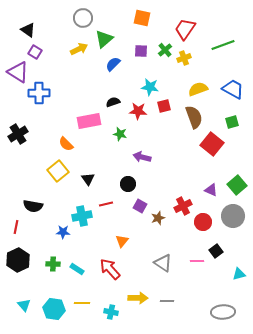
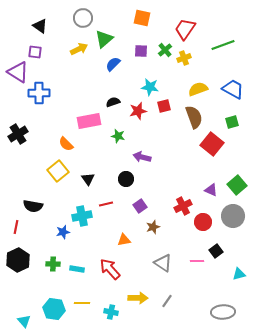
black triangle at (28, 30): moved 12 px right, 4 px up
purple square at (35, 52): rotated 24 degrees counterclockwise
red star at (138, 111): rotated 18 degrees counterclockwise
green star at (120, 134): moved 2 px left, 2 px down
black circle at (128, 184): moved 2 px left, 5 px up
purple square at (140, 206): rotated 24 degrees clockwise
brown star at (158, 218): moved 5 px left, 9 px down
blue star at (63, 232): rotated 16 degrees counterclockwise
orange triangle at (122, 241): moved 2 px right, 1 px up; rotated 40 degrees clockwise
cyan rectangle at (77, 269): rotated 24 degrees counterclockwise
gray line at (167, 301): rotated 56 degrees counterclockwise
cyan triangle at (24, 305): moved 16 px down
